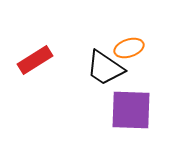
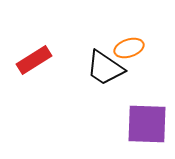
red rectangle: moved 1 px left
purple square: moved 16 px right, 14 px down
